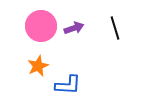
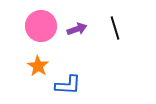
purple arrow: moved 3 px right, 1 px down
orange star: rotated 15 degrees counterclockwise
